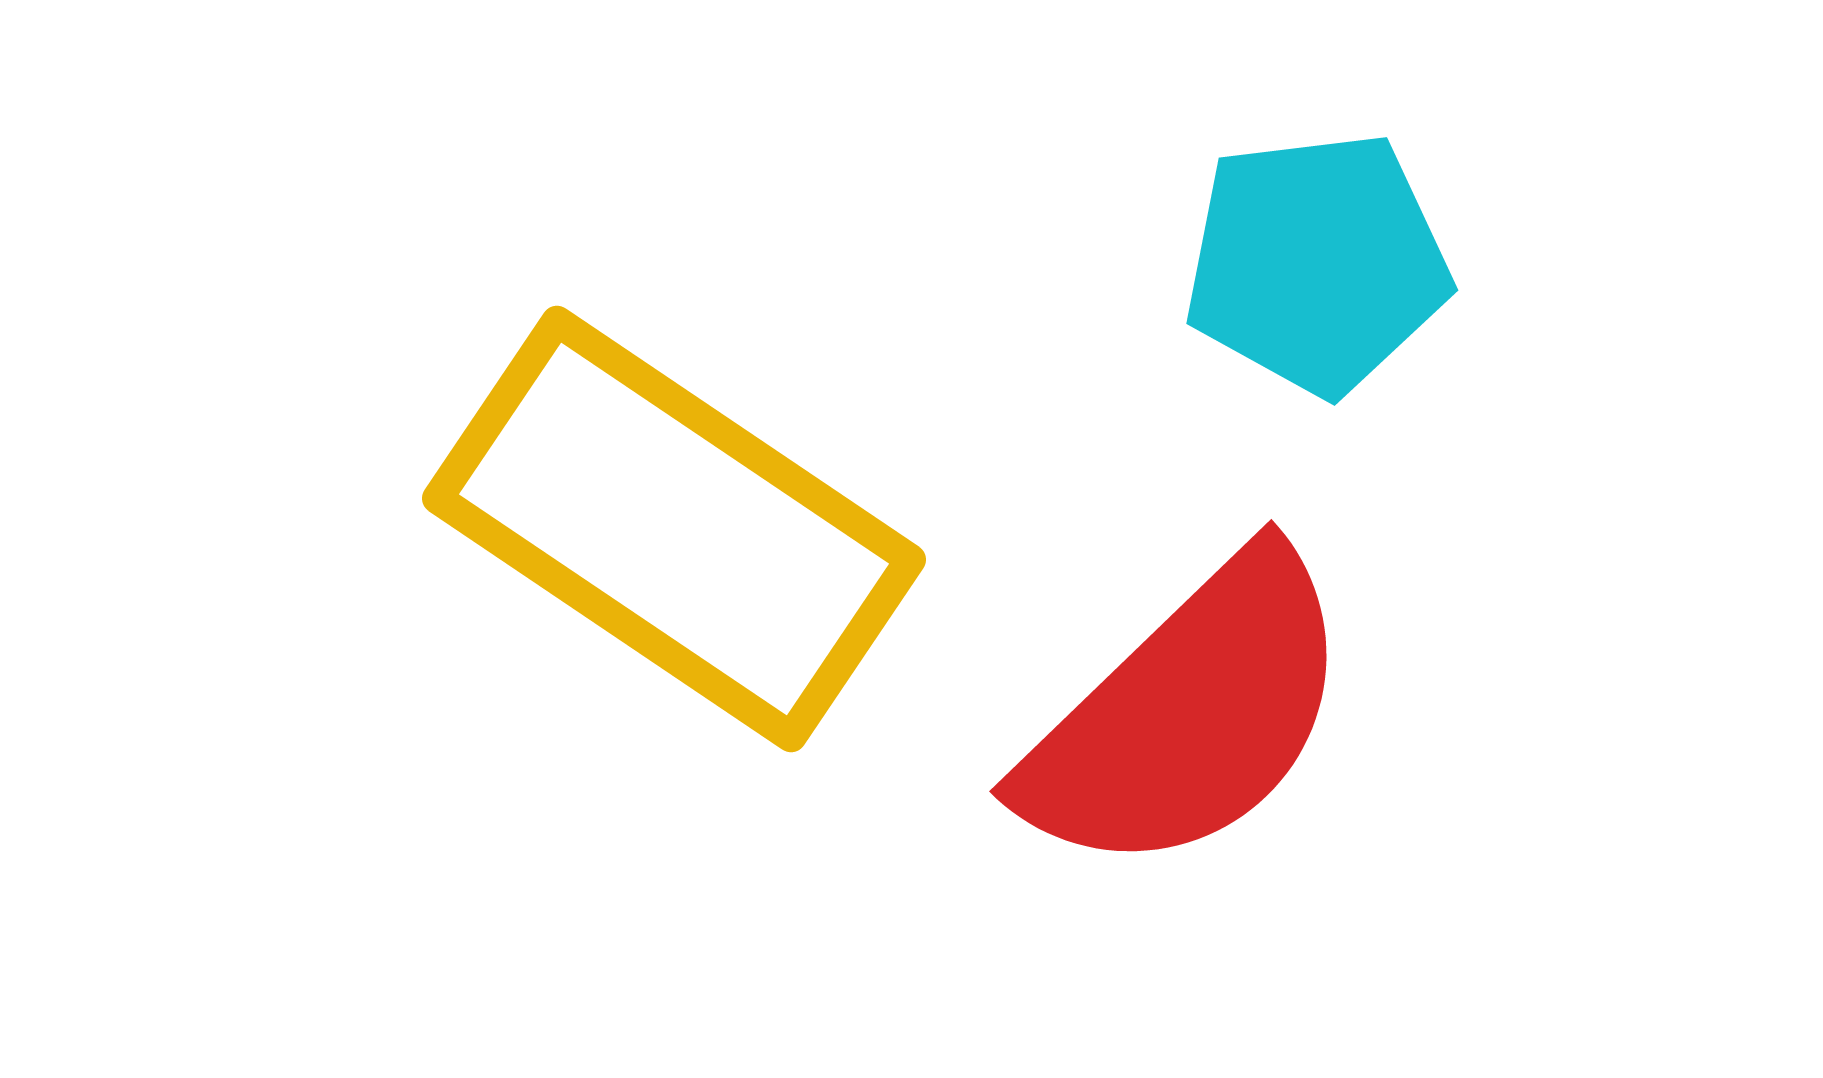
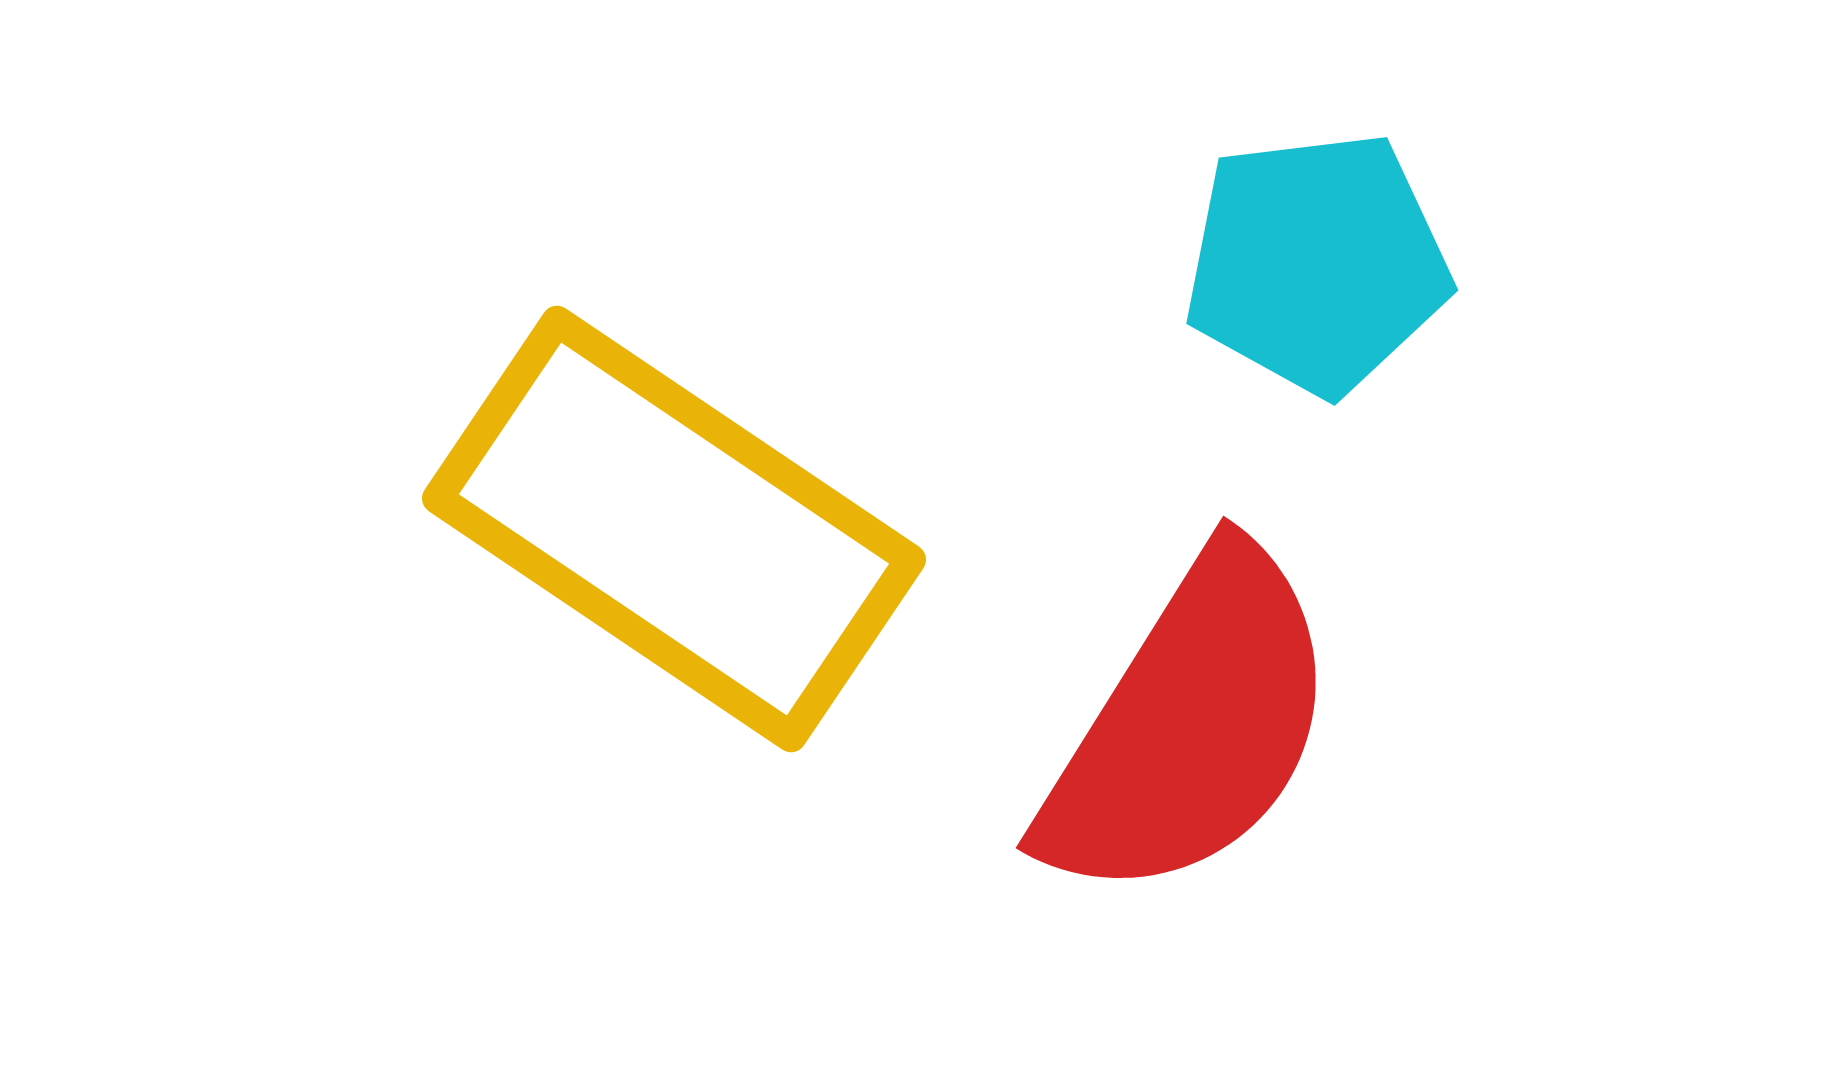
red semicircle: moved 2 px right, 11 px down; rotated 14 degrees counterclockwise
